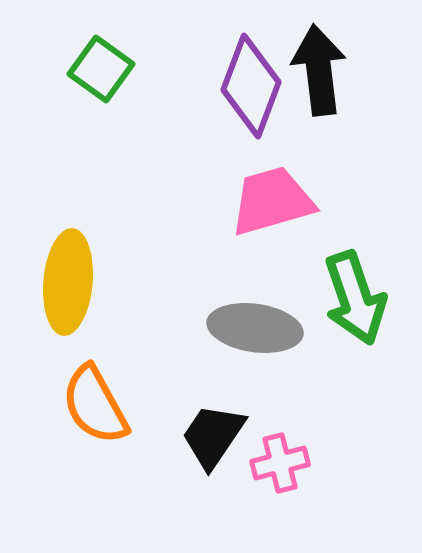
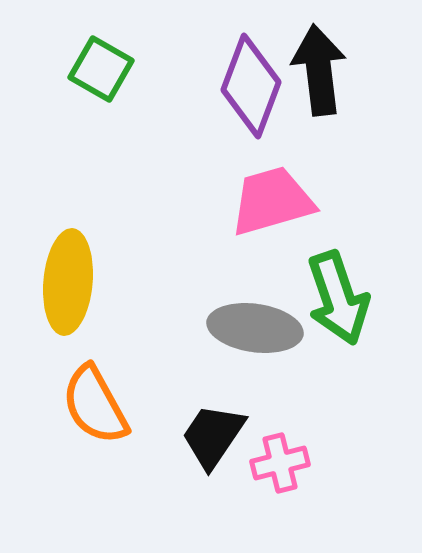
green square: rotated 6 degrees counterclockwise
green arrow: moved 17 px left
